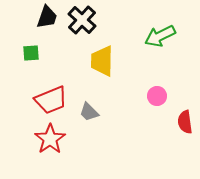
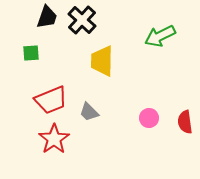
pink circle: moved 8 px left, 22 px down
red star: moved 4 px right
